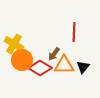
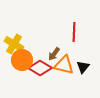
orange triangle: rotated 15 degrees clockwise
